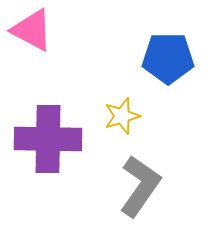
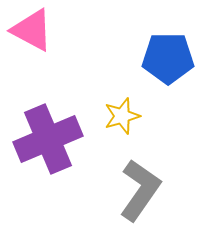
purple cross: rotated 24 degrees counterclockwise
gray L-shape: moved 4 px down
